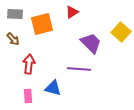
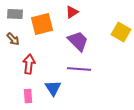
yellow square: rotated 12 degrees counterclockwise
purple trapezoid: moved 13 px left, 2 px up
blue triangle: rotated 42 degrees clockwise
